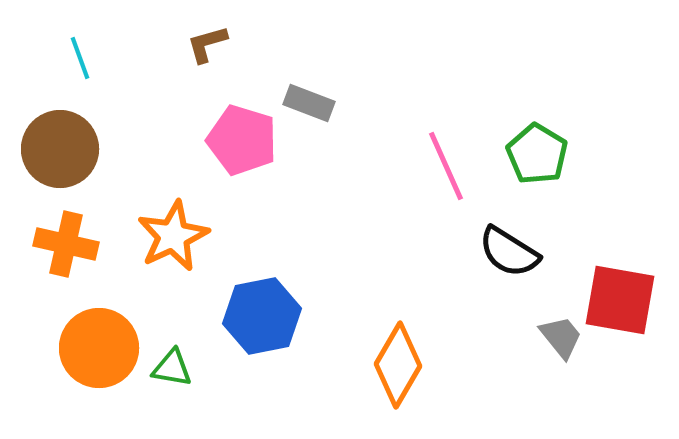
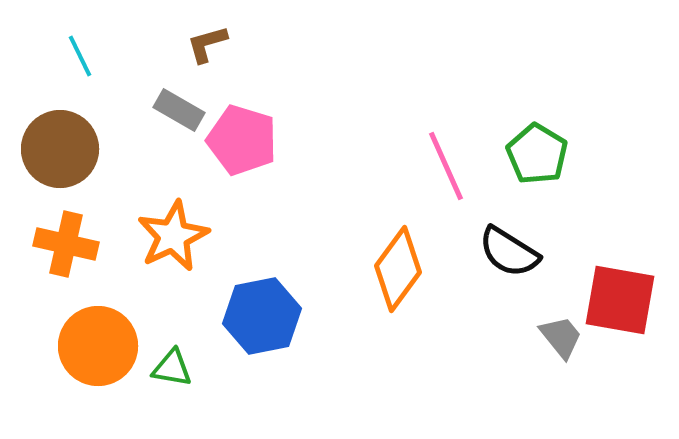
cyan line: moved 2 px up; rotated 6 degrees counterclockwise
gray rectangle: moved 130 px left, 7 px down; rotated 9 degrees clockwise
orange circle: moved 1 px left, 2 px up
orange diamond: moved 96 px up; rotated 6 degrees clockwise
